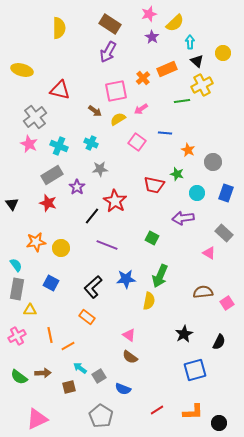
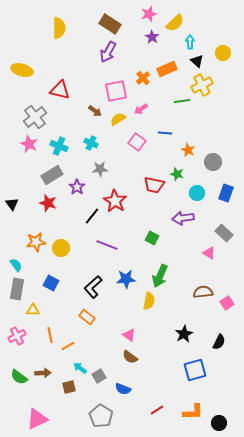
yellow triangle at (30, 310): moved 3 px right
